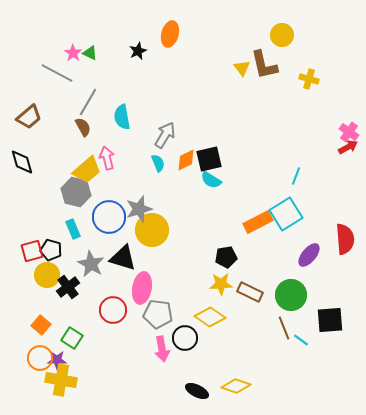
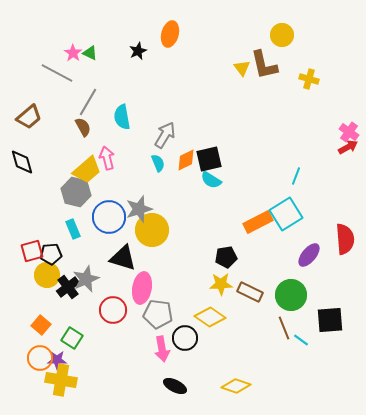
black pentagon at (51, 250): moved 4 px down; rotated 20 degrees counterclockwise
gray star at (91, 264): moved 5 px left, 15 px down; rotated 20 degrees clockwise
black ellipse at (197, 391): moved 22 px left, 5 px up
